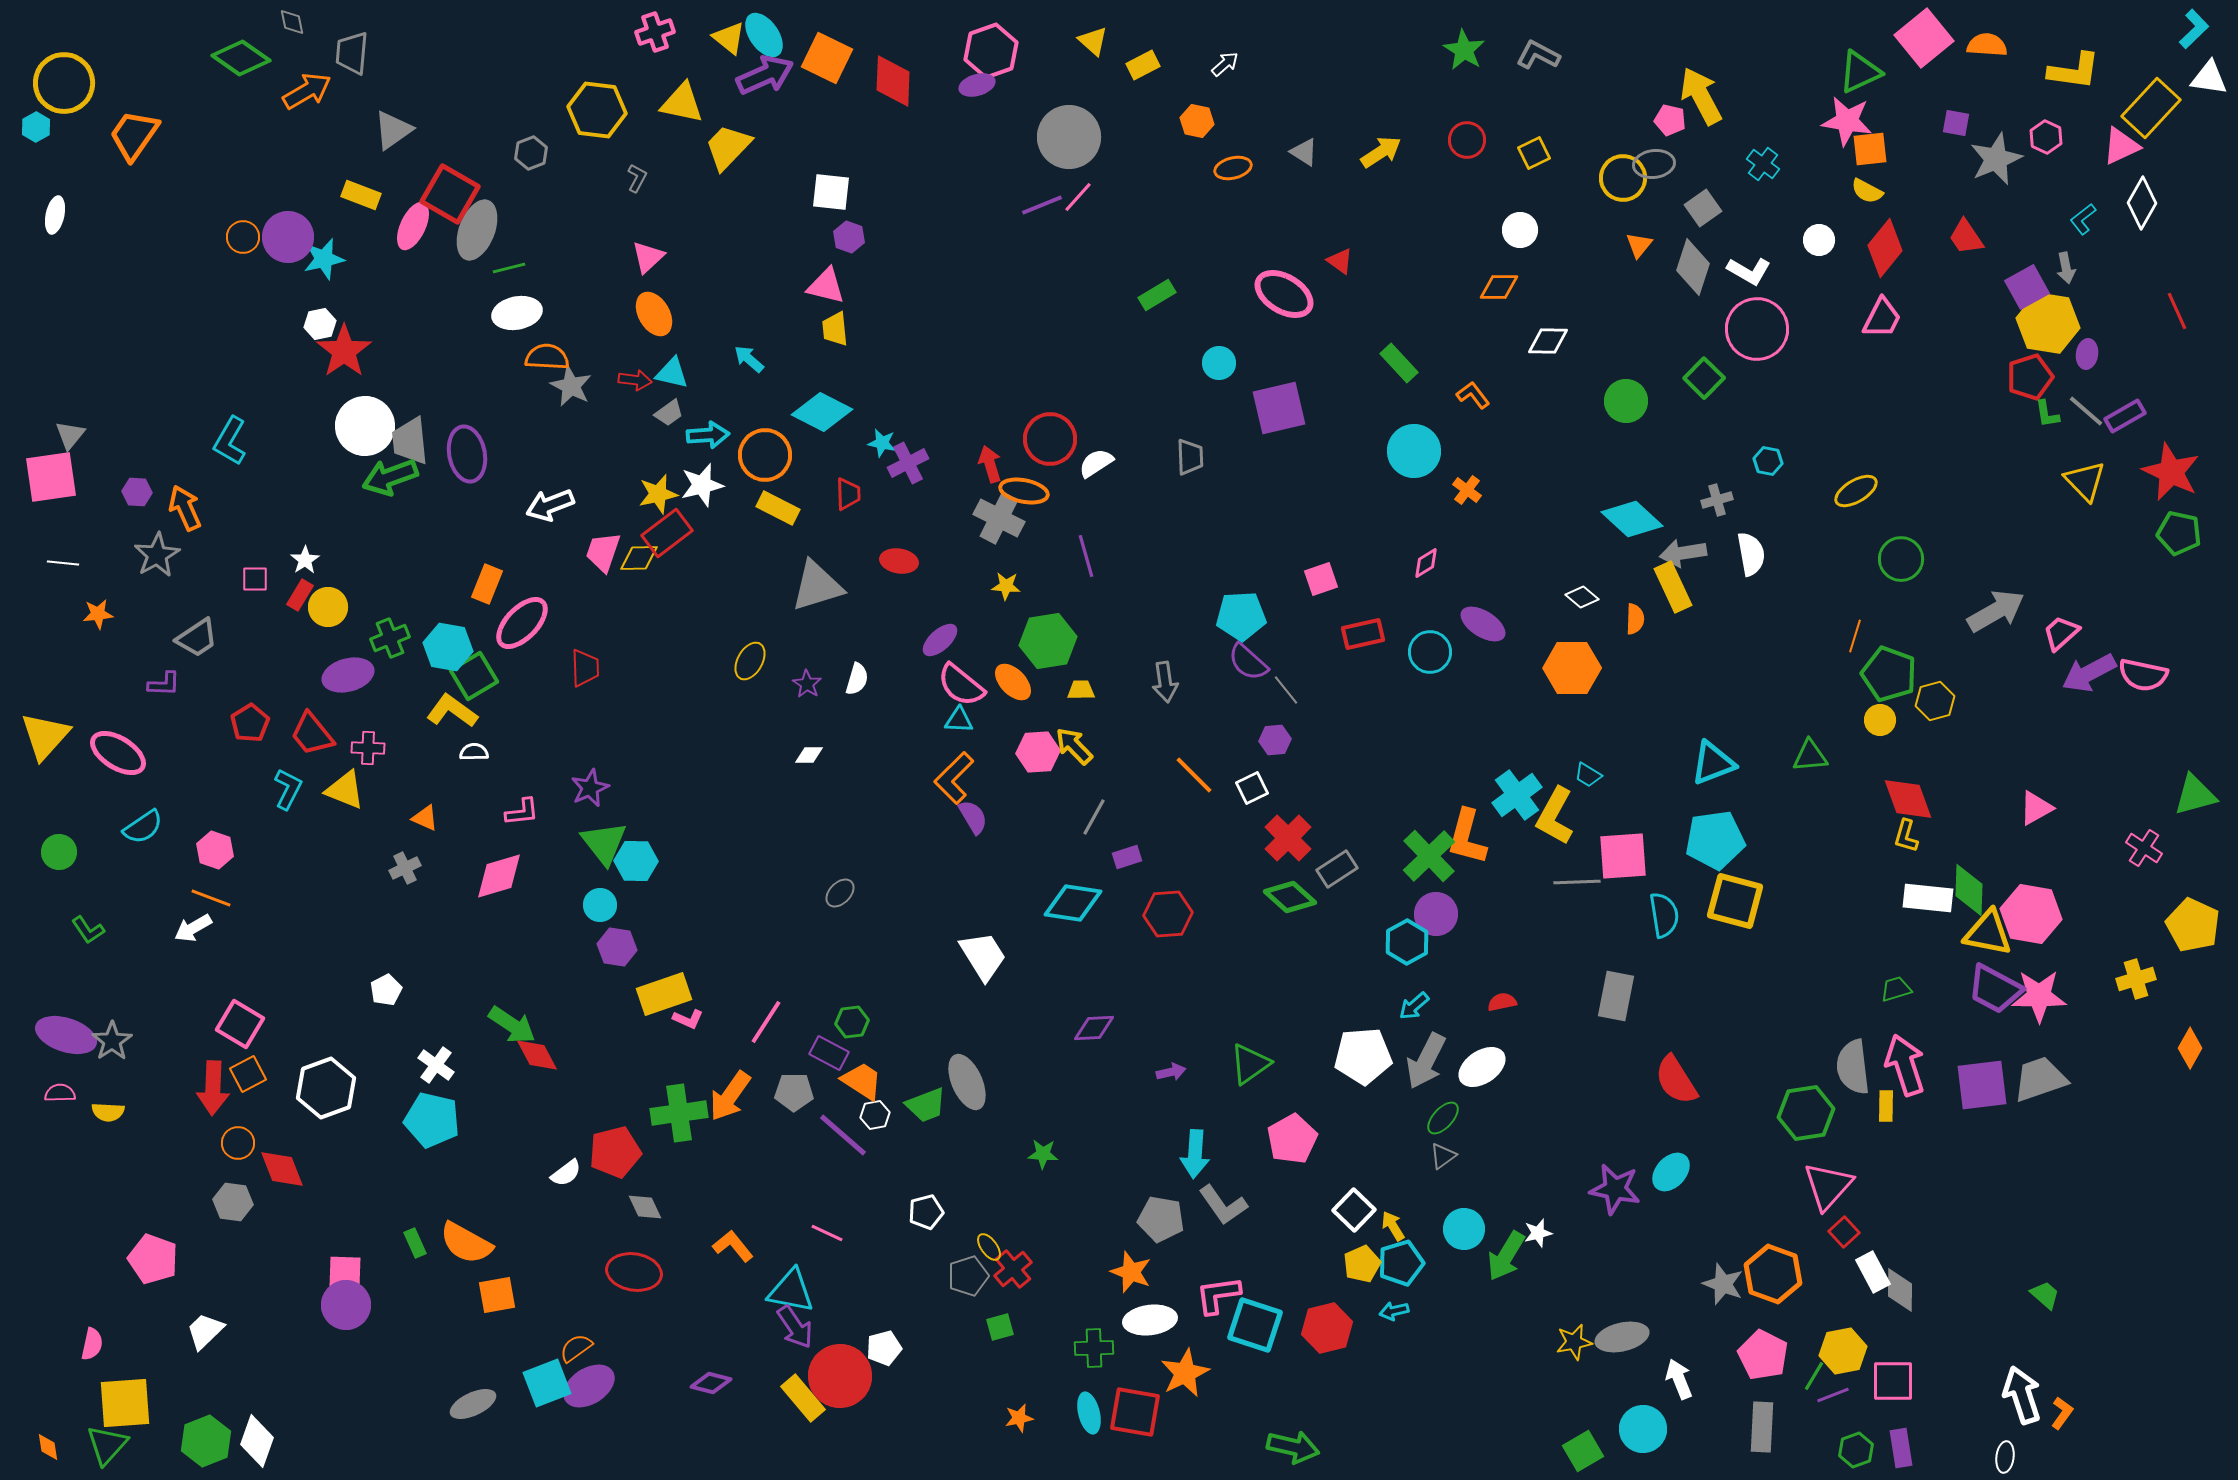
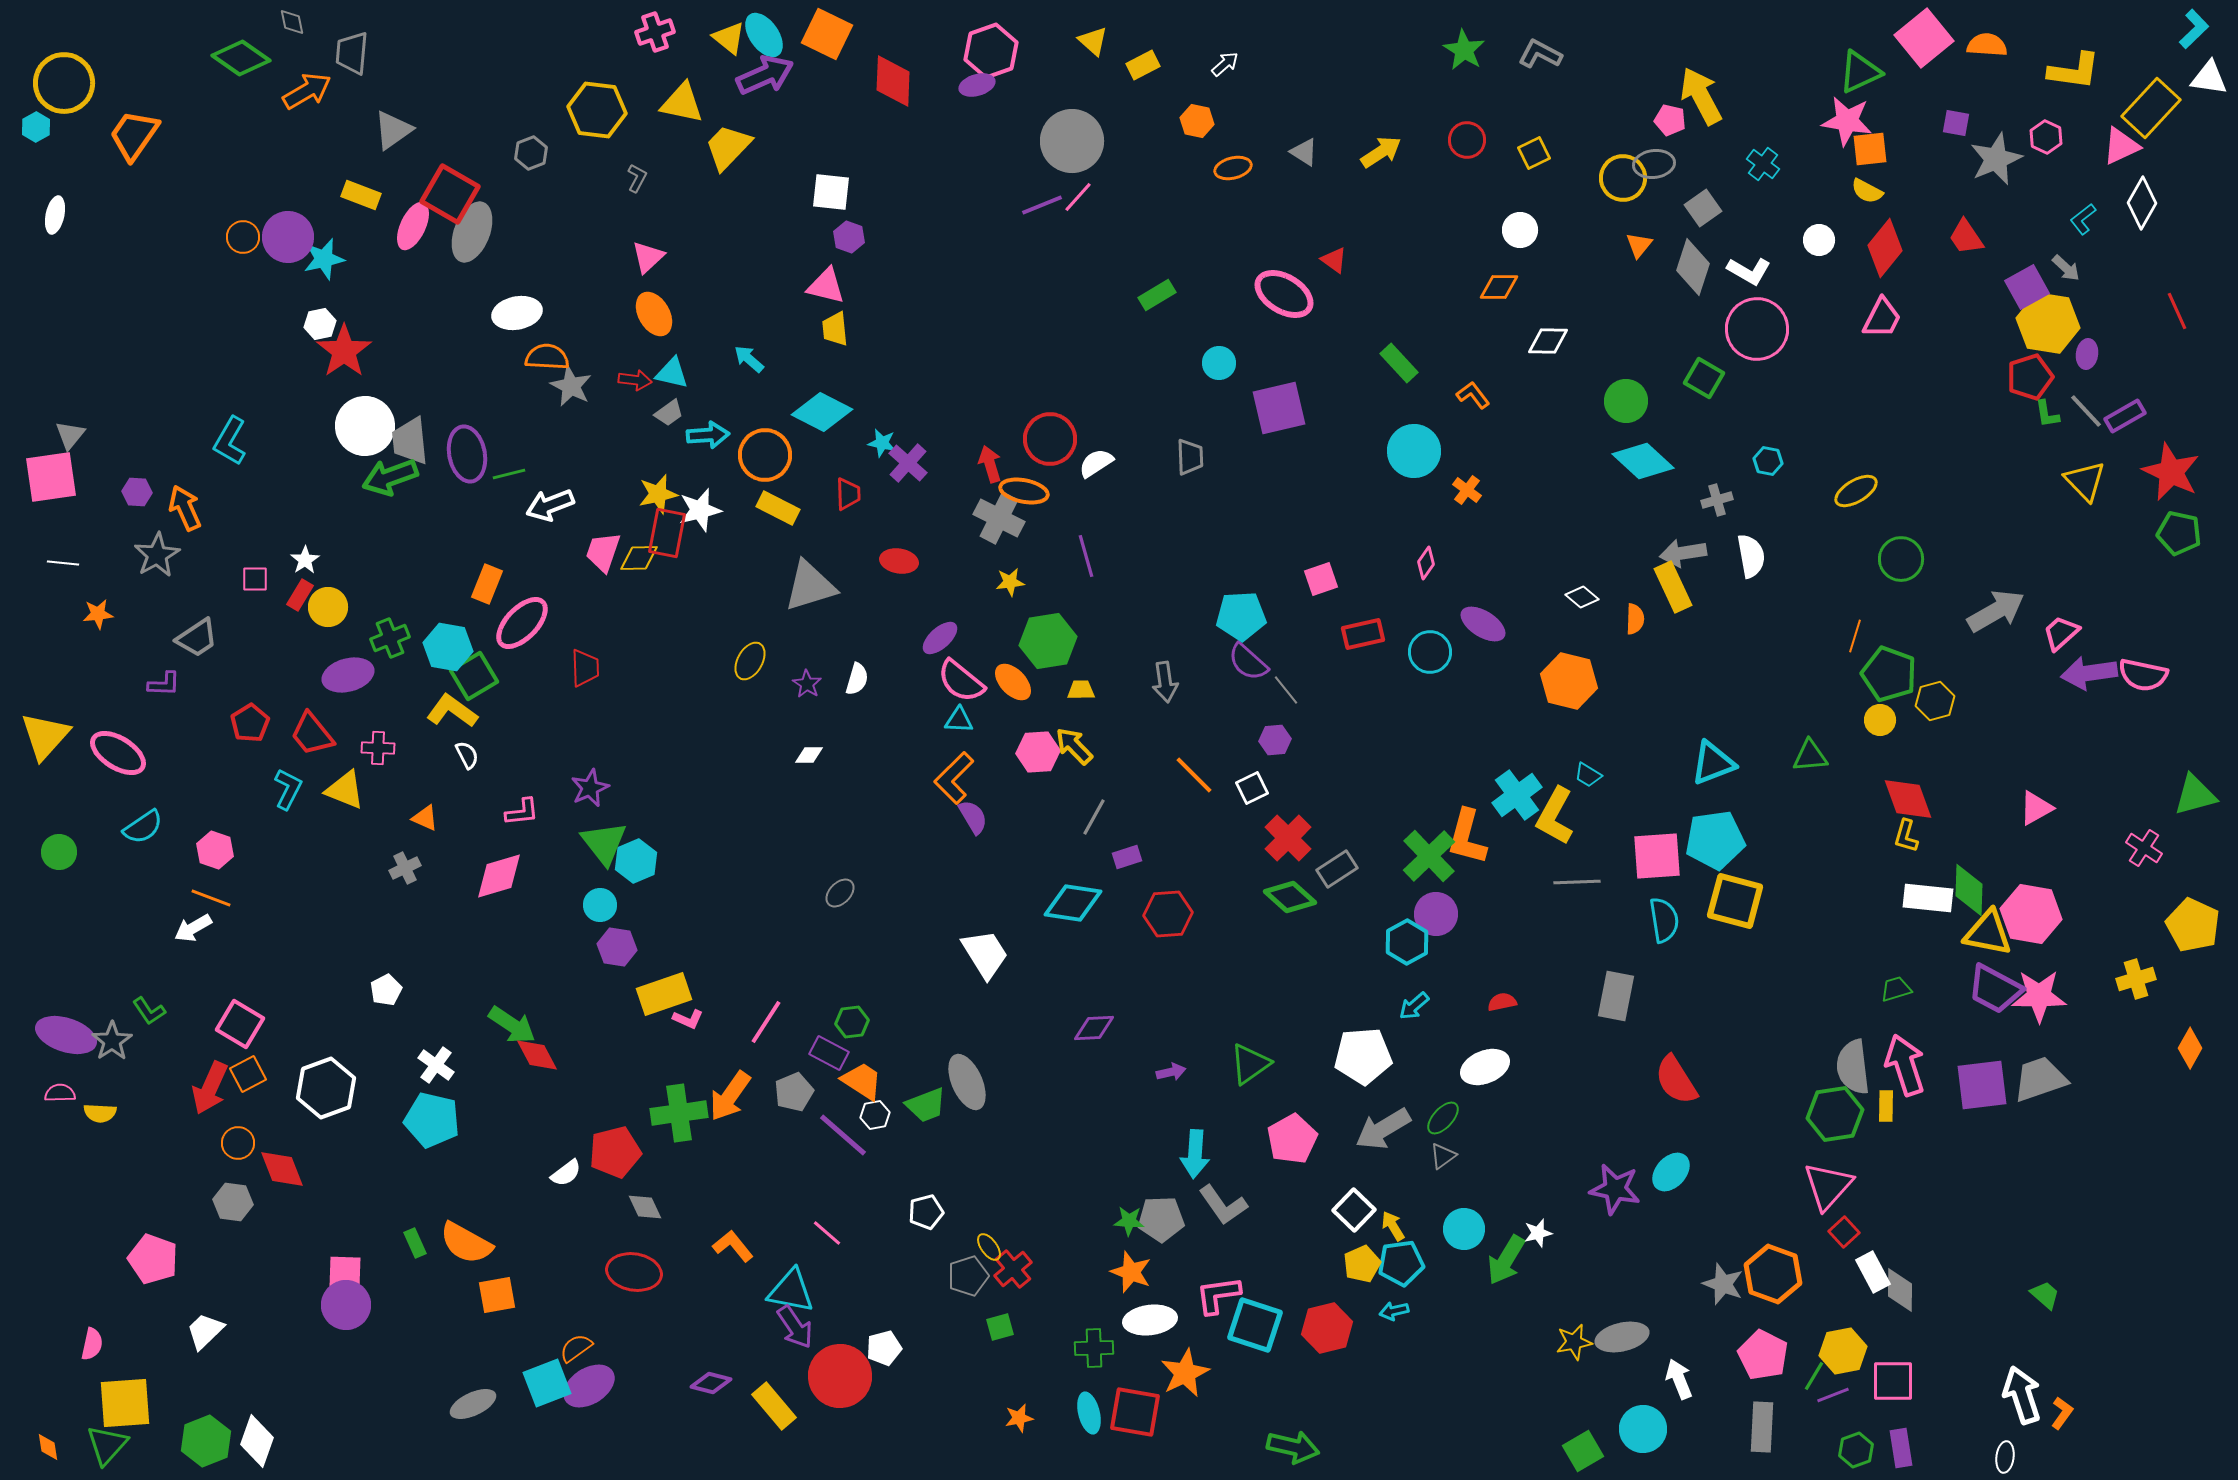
gray L-shape at (1538, 55): moved 2 px right, 1 px up
orange square at (827, 58): moved 24 px up
gray circle at (1069, 137): moved 3 px right, 4 px down
gray ellipse at (477, 230): moved 5 px left, 2 px down
red triangle at (1340, 261): moved 6 px left, 1 px up
green line at (509, 268): moved 206 px down
gray arrow at (2066, 268): rotated 36 degrees counterclockwise
green square at (1704, 378): rotated 15 degrees counterclockwise
gray line at (2086, 411): rotated 6 degrees clockwise
purple cross at (908, 463): rotated 21 degrees counterclockwise
white star at (702, 485): moved 2 px left, 25 px down
cyan diamond at (1632, 519): moved 11 px right, 58 px up
red rectangle at (667, 533): rotated 42 degrees counterclockwise
white semicircle at (1751, 554): moved 2 px down
pink diamond at (1426, 563): rotated 24 degrees counterclockwise
gray triangle at (817, 586): moved 7 px left
yellow star at (1006, 586): moved 4 px right, 4 px up; rotated 12 degrees counterclockwise
purple ellipse at (940, 640): moved 2 px up
orange hexagon at (1572, 668): moved 3 px left, 13 px down; rotated 14 degrees clockwise
purple arrow at (2089, 673): rotated 20 degrees clockwise
pink semicircle at (961, 685): moved 4 px up
pink cross at (368, 748): moved 10 px right
white semicircle at (474, 752): moved 7 px left, 3 px down; rotated 64 degrees clockwise
pink square at (1623, 856): moved 34 px right
cyan hexagon at (636, 861): rotated 24 degrees counterclockwise
cyan semicircle at (1664, 915): moved 5 px down
green L-shape at (88, 930): moved 61 px right, 81 px down
white trapezoid at (983, 956): moved 2 px right, 2 px up
gray arrow at (1426, 1061): moved 43 px left, 68 px down; rotated 32 degrees clockwise
white ellipse at (1482, 1067): moved 3 px right; rotated 12 degrees clockwise
red arrow at (213, 1088): moved 3 px left; rotated 22 degrees clockwise
gray pentagon at (794, 1092): rotated 24 degrees counterclockwise
yellow semicircle at (108, 1112): moved 8 px left, 1 px down
green hexagon at (1806, 1113): moved 29 px right, 1 px down
green star at (1043, 1154): moved 86 px right, 67 px down
gray pentagon at (1161, 1219): rotated 12 degrees counterclockwise
pink line at (827, 1233): rotated 16 degrees clockwise
green arrow at (1506, 1256): moved 4 px down
cyan pentagon at (1401, 1263): rotated 9 degrees clockwise
yellow rectangle at (803, 1398): moved 29 px left, 8 px down
